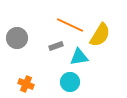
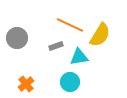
orange cross: rotated 28 degrees clockwise
